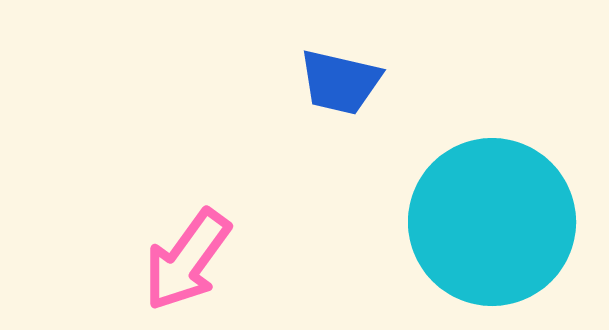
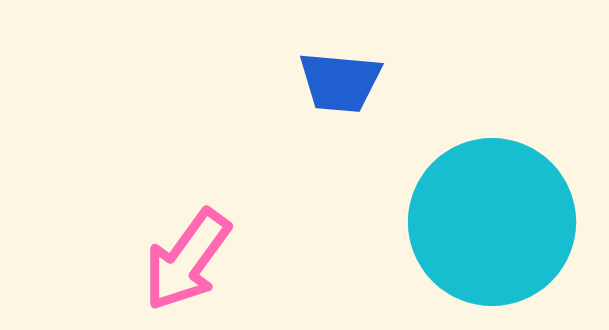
blue trapezoid: rotated 8 degrees counterclockwise
